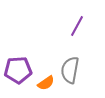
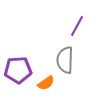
gray semicircle: moved 5 px left, 10 px up; rotated 8 degrees counterclockwise
